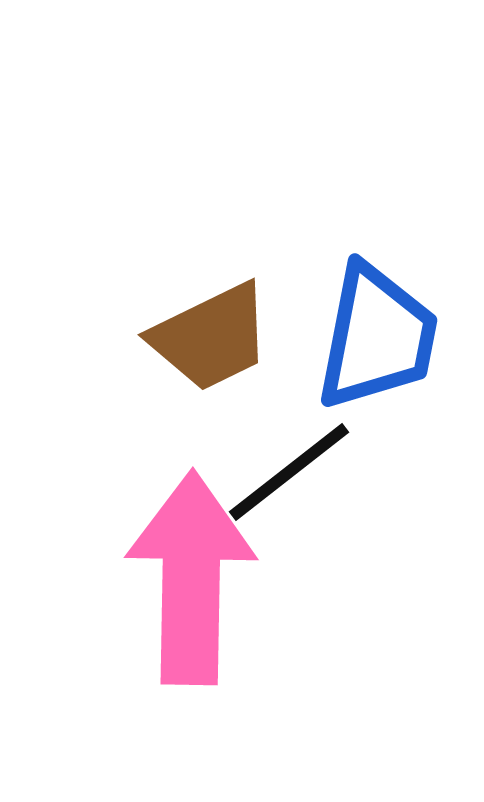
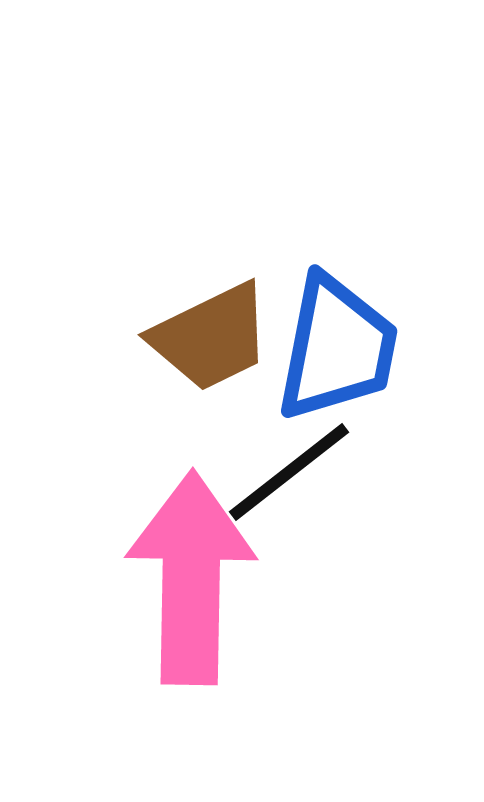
blue trapezoid: moved 40 px left, 11 px down
